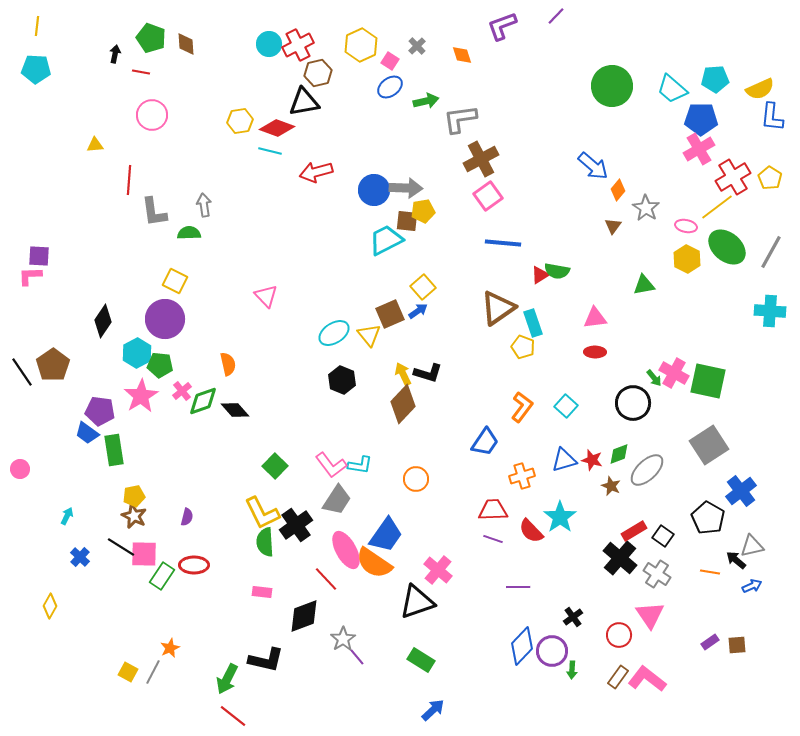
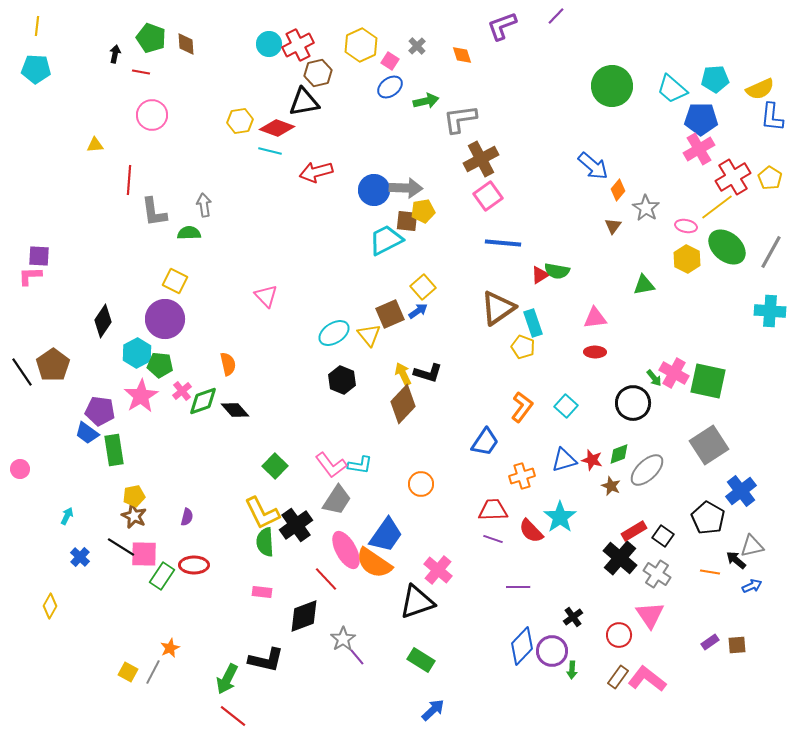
orange circle at (416, 479): moved 5 px right, 5 px down
